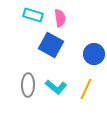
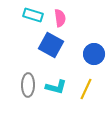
cyan L-shape: rotated 25 degrees counterclockwise
